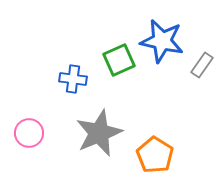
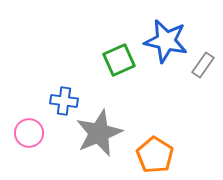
blue star: moved 4 px right
gray rectangle: moved 1 px right
blue cross: moved 9 px left, 22 px down
